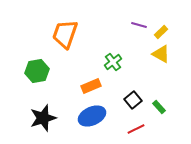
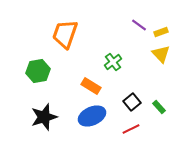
purple line: rotated 21 degrees clockwise
yellow rectangle: rotated 24 degrees clockwise
yellow triangle: rotated 18 degrees clockwise
green hexagon: moved 1 px right
orange rectangle: rotated 54 degrees clockwise
black square: moved 1 px left, 2 px down
black star: moved 1 px right, 1 px up
red line: moved 5 px left
